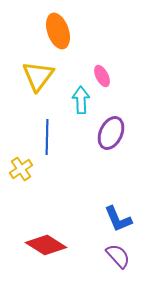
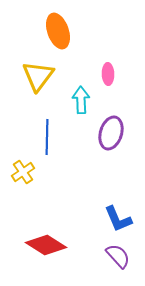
pink ellipse: moved 6 px right, 2 px up; rotated 25 degrees clockwise
purple ellipse: rotated 8 degrees counterclockwise
yellow cross: moved 2 px right, 3 px down
